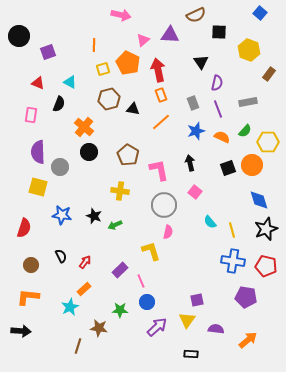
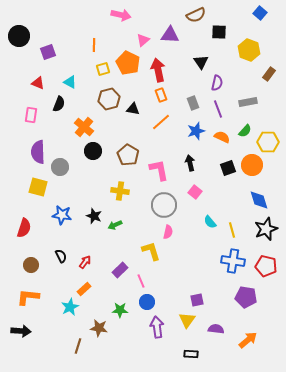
black circle at (89, 152): moved 4 px right, 1 px up
purple arrow at (157, 327): rotated 55 degrees counterclockwise
